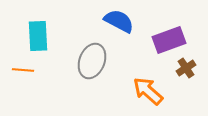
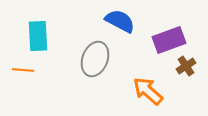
blue semicircle: moved 1 px right
gray ellipse: moved 3 px right, 2 px up
brown cross: moved 2 px up
